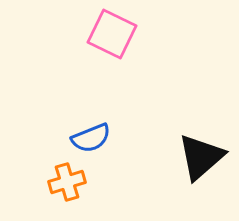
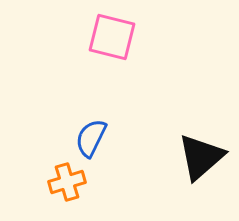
pink square: moved 3 px down; rotated 12 degrees counterclockwise
blue semicircle: rotated 138 degrees clockwise
